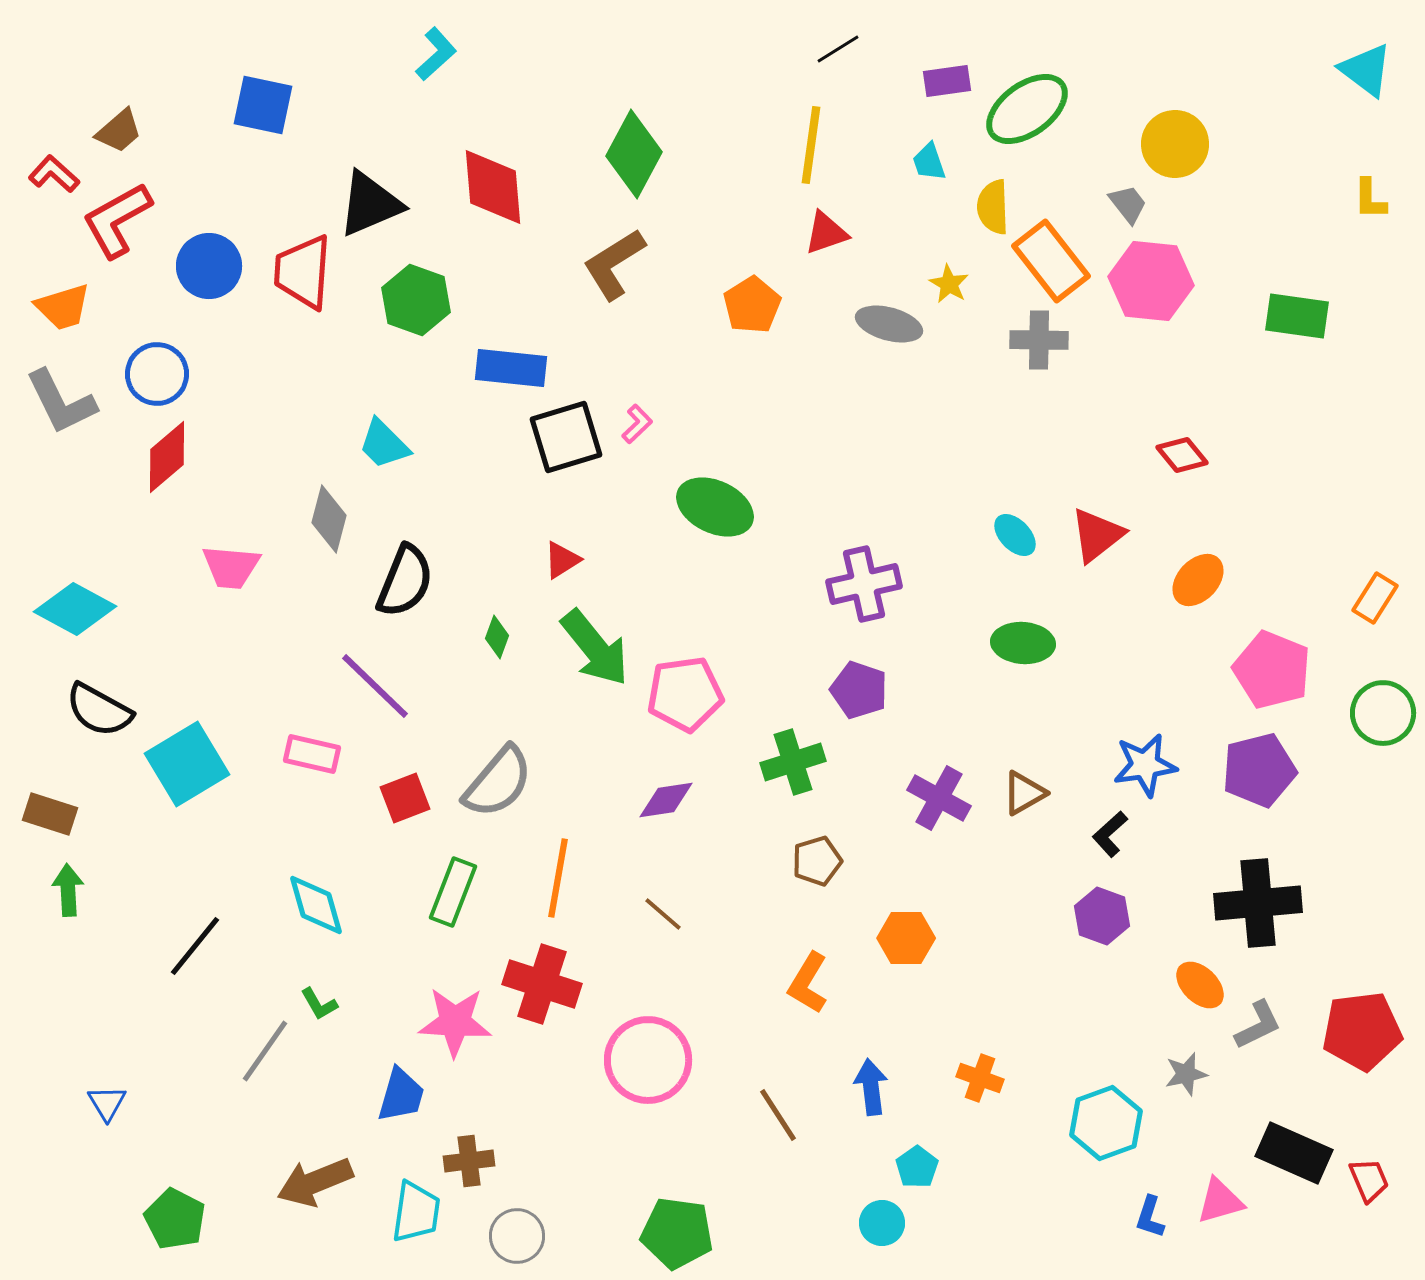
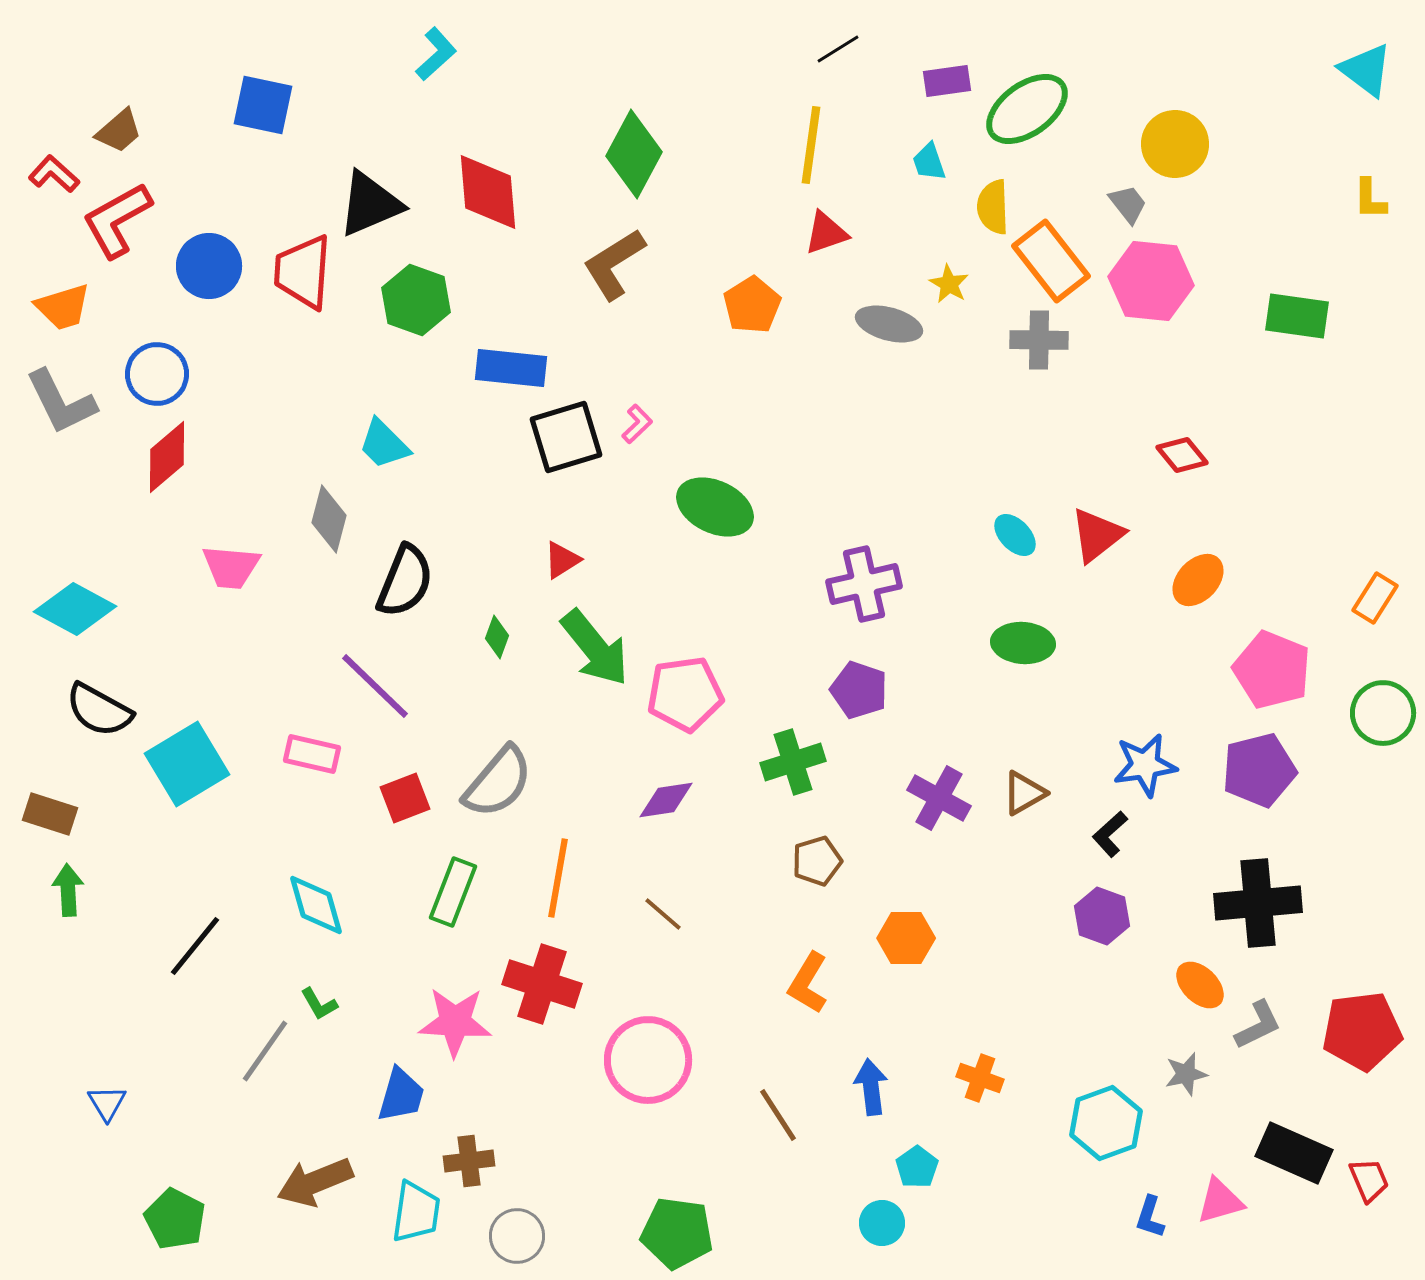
red diamond at (493, 187): moved 5 px left, 5 px down
